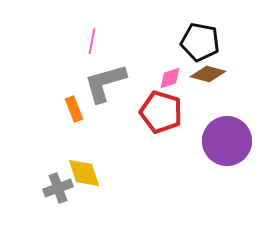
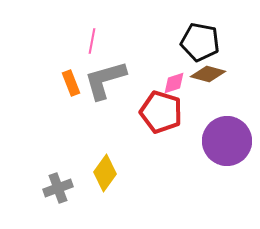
pink diamond: moved 4 px right, 5 px down
gray L-shape: moved 3 px up
orange rectangle: moved 3 px left, 26 px up
yellow diamond: moved 21 px right; rotated 54 degrees clockwise
